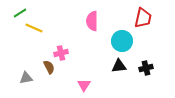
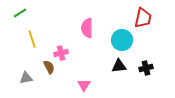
pink semicircle: moved 5 px left, 7 px down
yellow line: moved 2 px left, 11 px down; rotated 48 degrees clockwise
cyan circle: moved 1 px up
